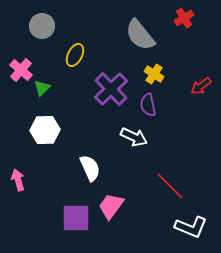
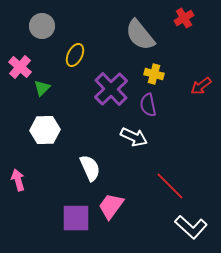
pink cross: moved 1 px left, 3 px up
yellow cross: rotated 18 degrees counterclockwise
white L-shape: rotated 20 degrees clockwise
